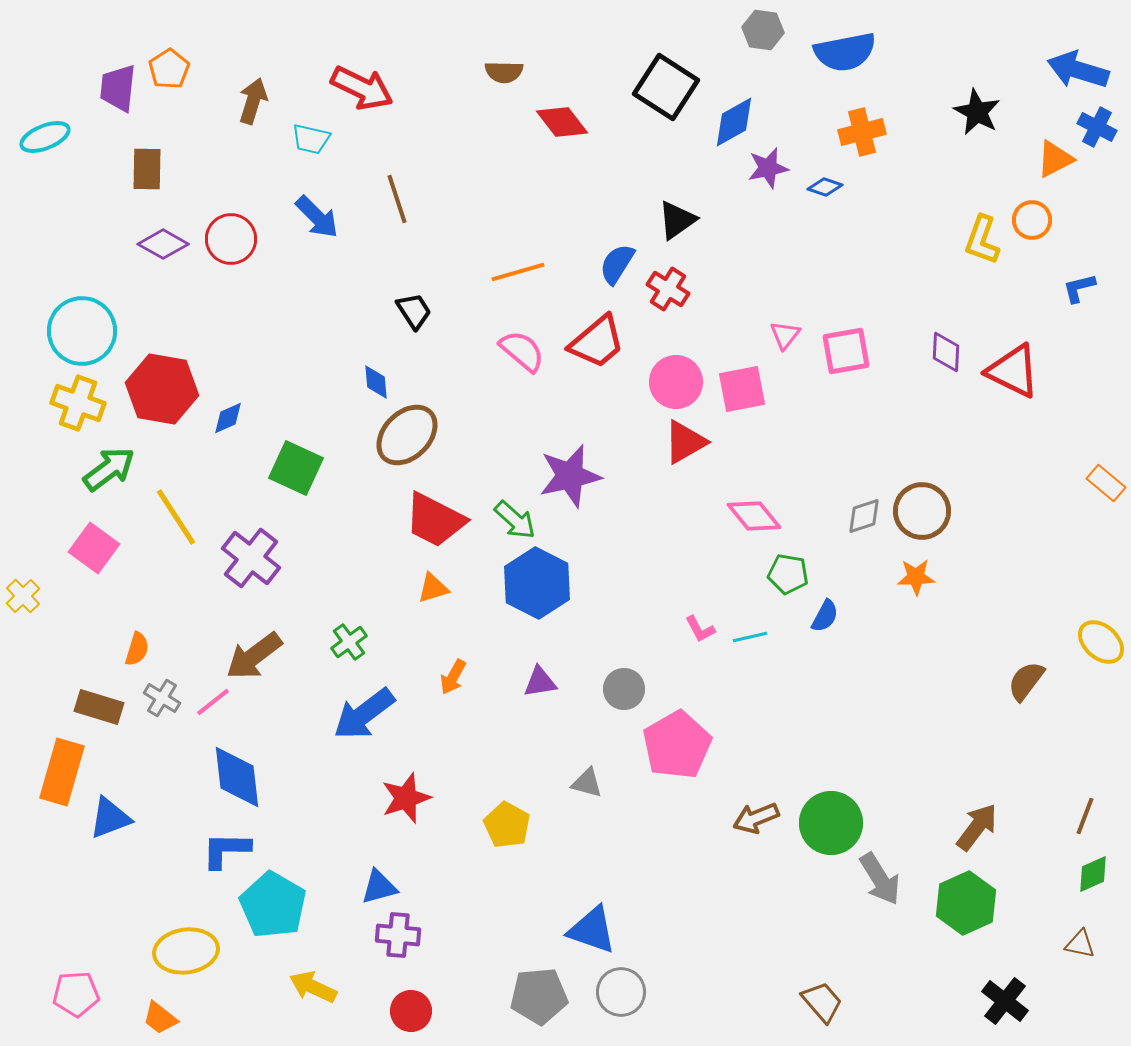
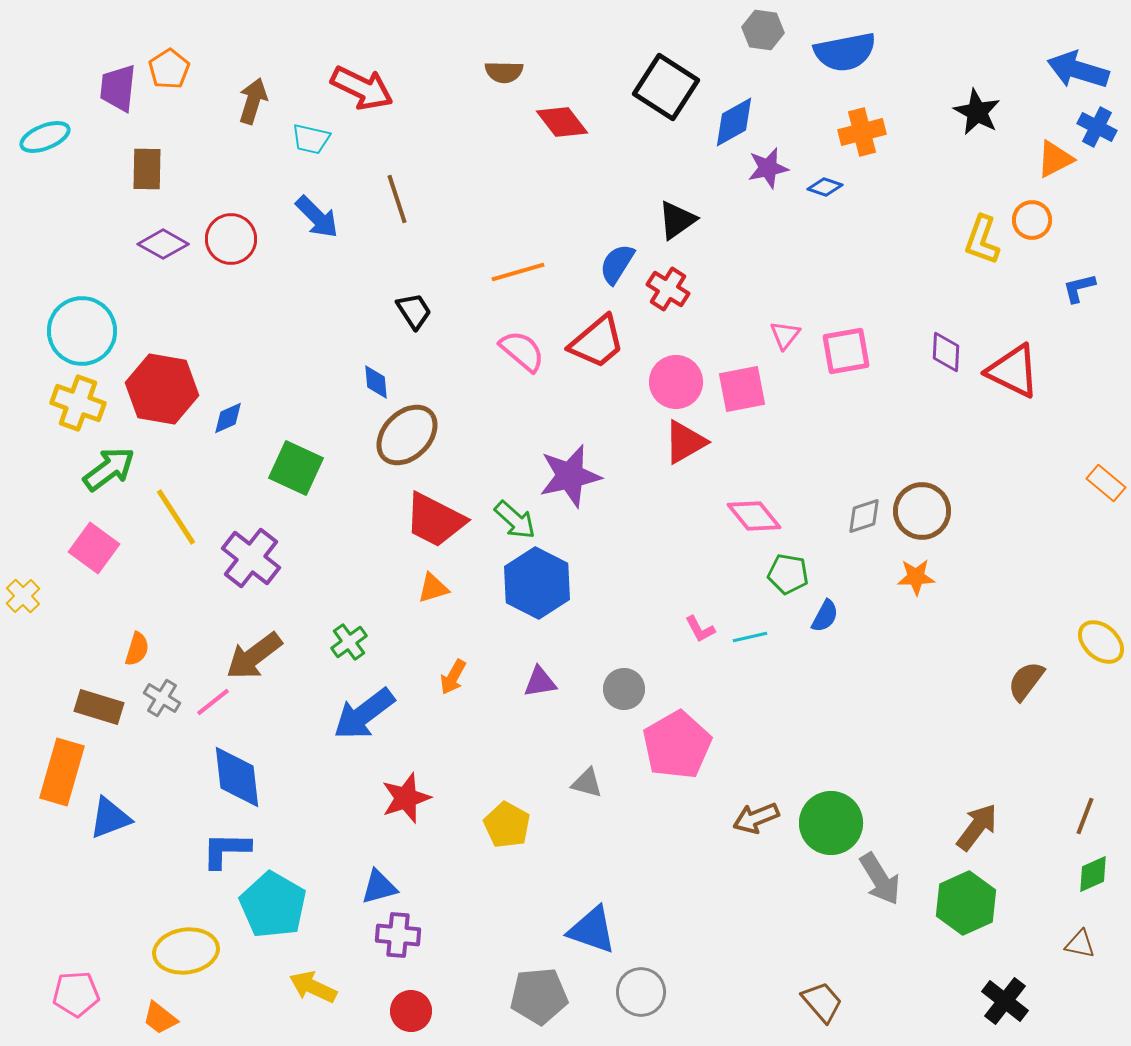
gray circle at (621, 992): moved 20 px right
